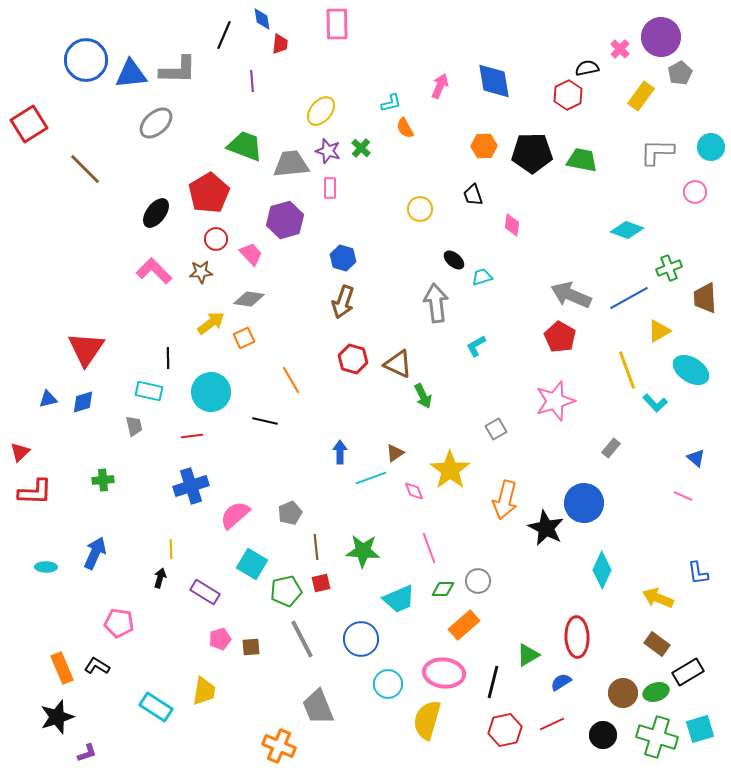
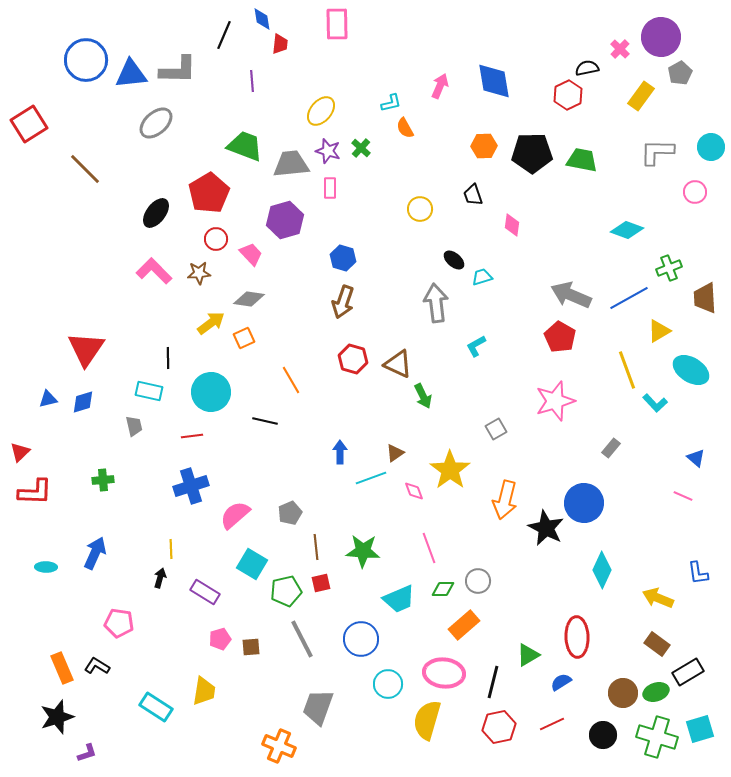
brown star at (201, 272): moved 2 px left, 1 px down
gray trapezoid at (318, 707): rotated 42 degrees clockwise
red hexagon at (505, 730): moved 6 px left, 3 px up
